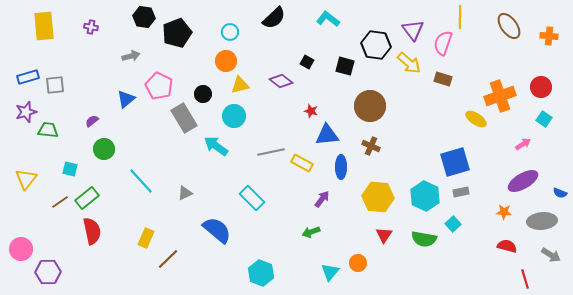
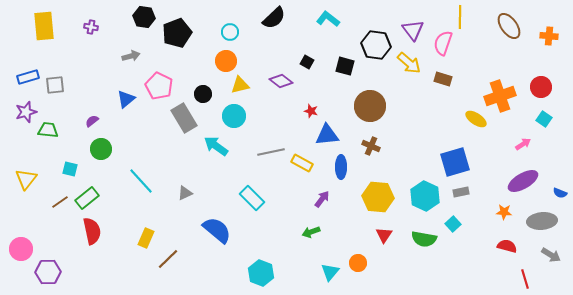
green circle at (104, 149): moved 3 px left
